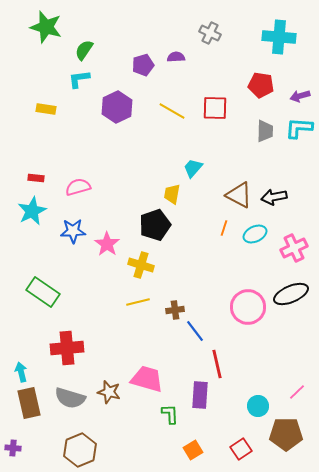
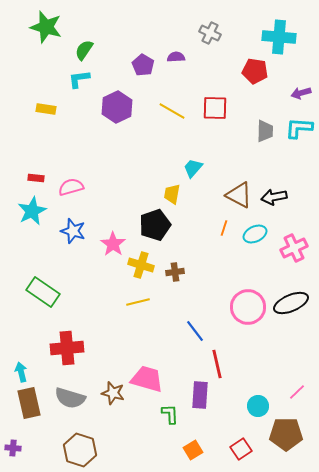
purple pentagon at (143, 65): rotated 25 degrees counterclockwise
red pentagon at (261, 85): moved 6 px left, 14 px up
purple arrow at (300, 96): moved 1 px right, 3 px up
pink semicircle at (78, 187): moved 7 px left
blue star at (73, 231): rotated 20 degrees clockwise
pink star at (107, 244): moved 6 px right
black ellipse at (291, 294): moved 9 px down
brown cross at (175, 310): moved 38 px up
brown star at (109, 392): moved 4 px right, 1 px down
brown hexagon at (80, 450): rotated 20 degrees counterclockwise
